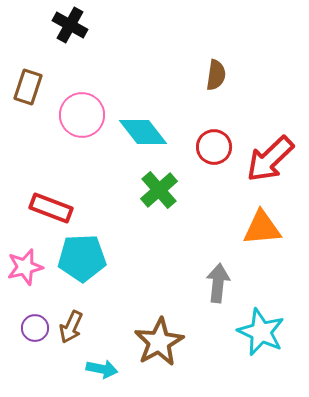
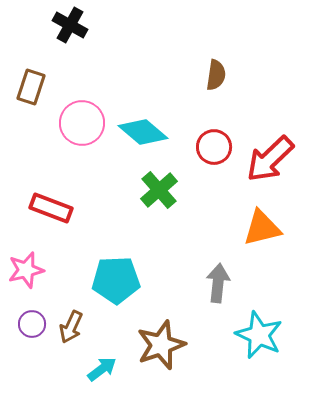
brown rectangle: moved 3 px right
pink circle: moved 8 px down
cyan diamond: rotated 12 degrees counterclockwise
orange triangle: rotated 9 degrees counterclockwise
cyan pentagon: moved 34 px right, 22 px down
pink star: moved 1 px right, 3 px down
purple circle: moved 3 px left, 4 px up
cyan star: moved 2 px left, 3 px down
brown star: moved 2 px right, 3 px down; rotated 9 degrees clockwise
cyan arrow: rotated 48 degrees counterclockwise
